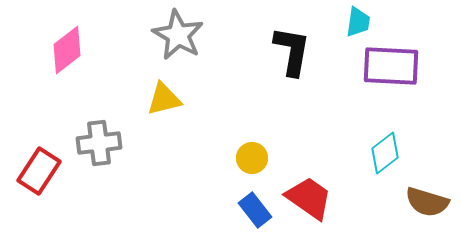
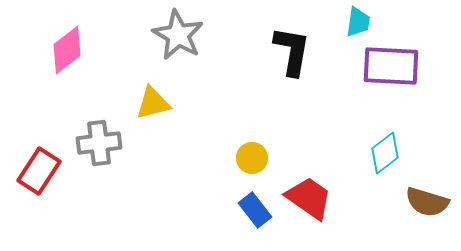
yellow triangle: moved 11 px left, 4 px down
